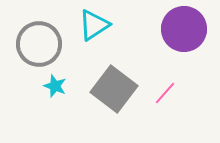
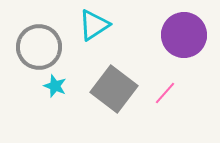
purple circle: moved 6 px down
gray circle: moved 3 px down
